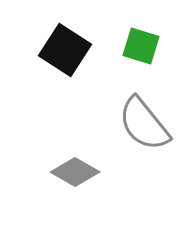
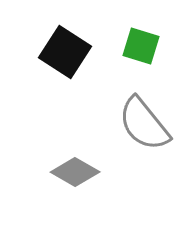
black square: moved 2 px down
